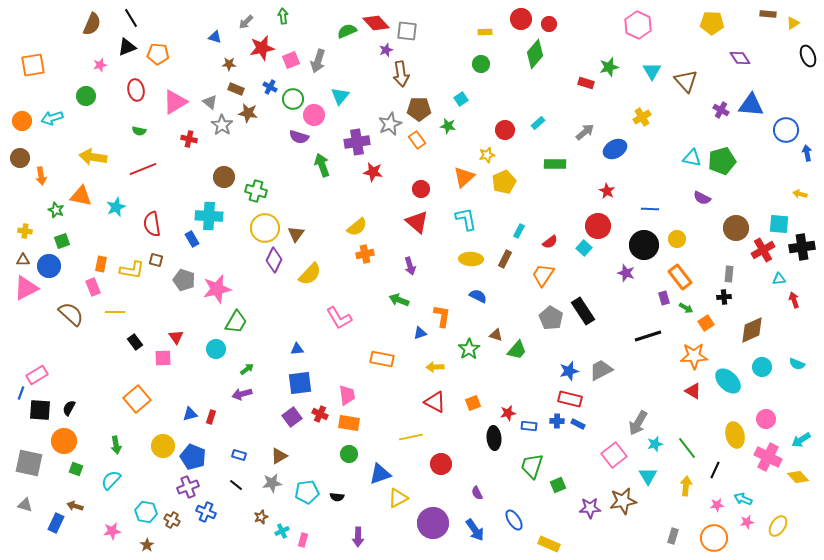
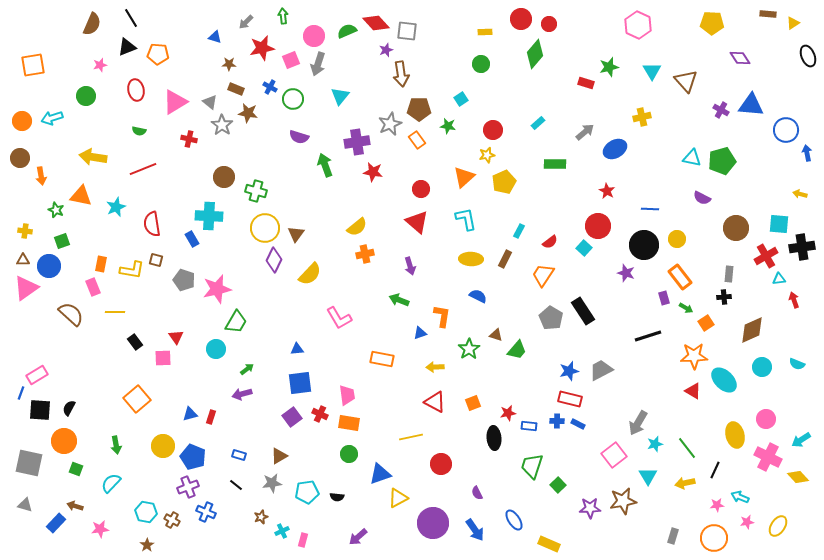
gray arrow at (318, 61): moved 3 px down
pink circle at (314, 115): moved 79 px up
yellow cross at (642, 117): rotated 18 degrees clockwise
red circle at (505, 130): moved 12 px left
green arrow at (322, 165): moved 3 px right
red cross at (763, 250): moved 3 px right, 6 px down
pink triangle at (26, 288): rotated 8 degrees counterclockwise
cyan ellipse at (728, 381): moved 4 px left, 1 px up
cyan semicircle at (111, 480): moved 3 px down
green square at (558, 485): rotated 21 degrees counterclockwise
yellow arrow at (686, 486): moved 1 px left, 3 px up; rotated 108 degrees counterclockwise
cyan arrow at (743, 499): moved 3 px left, 2 px up
blue rectangle at (56, 523): rotated 18 degrees clockwise
pink star at (112, 531): moved 12 px left, 2 px up
purple arrow at (358, 537): rotated 48 degrees clockwise
